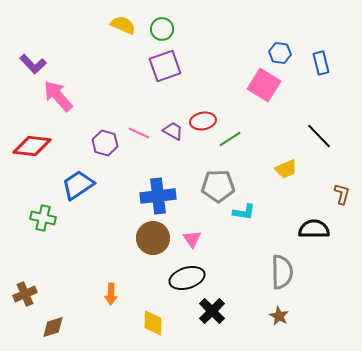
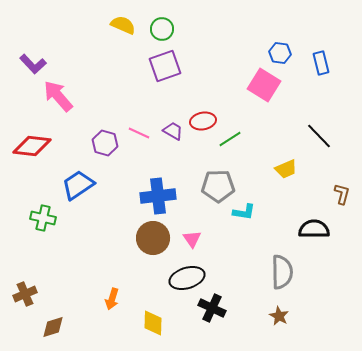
orange arrow: moved 1 px right, 5 px down; rotated 15 degrees clockwise
black cross: moved 3 px up; rotated 20 degrees counterclockwise
